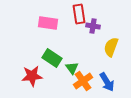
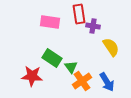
pink rectangle: moved 2 px right, 1 px up
yellow semicircle: rotated 126 degrees clockwise
green triangle: moved 1 px left, 1 px up
red star: rotated 10 degrees clockwise
orange cross: moved 1 px left
